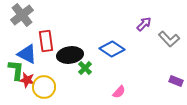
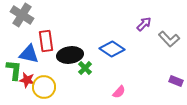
gray cross: rotated 20 degrees counterclockwise
blue triangle: moved 2 px right; rotated 15 degrees counterclockwise
green L-shape: moved 2 px left
